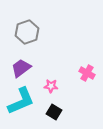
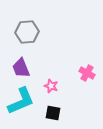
gray hexagon: rotated 15 degrees clockwise
purple trapezoid: rotated 75 degrees counterclockwise
pink star: rotated 16 degrees clockwise
black square: moved 1 px left, 1 px down; rotated 21 degrees counterclockwise
